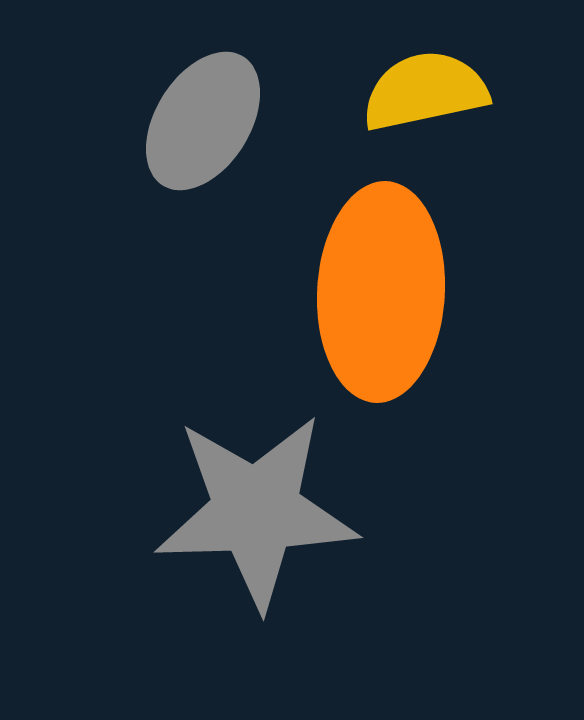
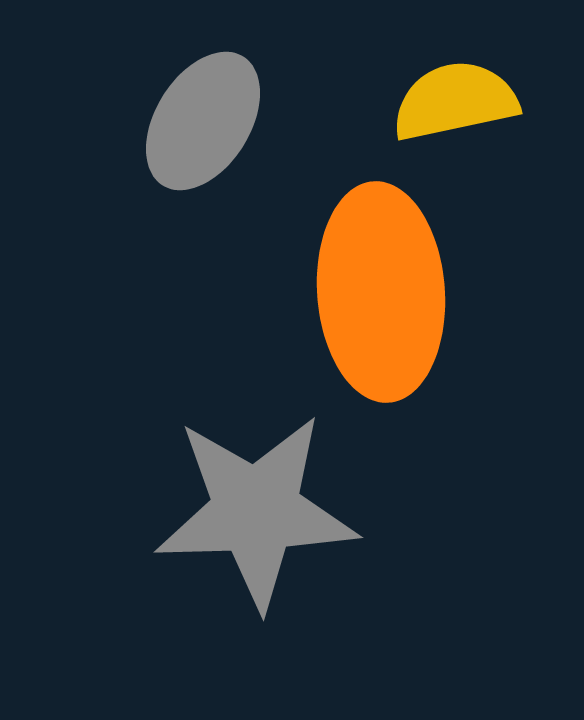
yellow semicircle: moved 30 px right, 10 px down
orange ellipse: rotated 7 degrees counterclockwise
